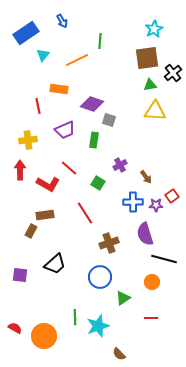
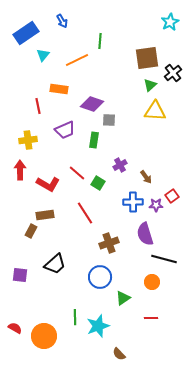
cyan star at (154, 29): moved 16 px right, 7 px up
green triangle at (150, 85): rotated 32 degrees counterclockwise
gray square at (109, 120): rotated 16 degrees counterclockwise
red line at (69, 168): moved 8 px right, 5 px down
